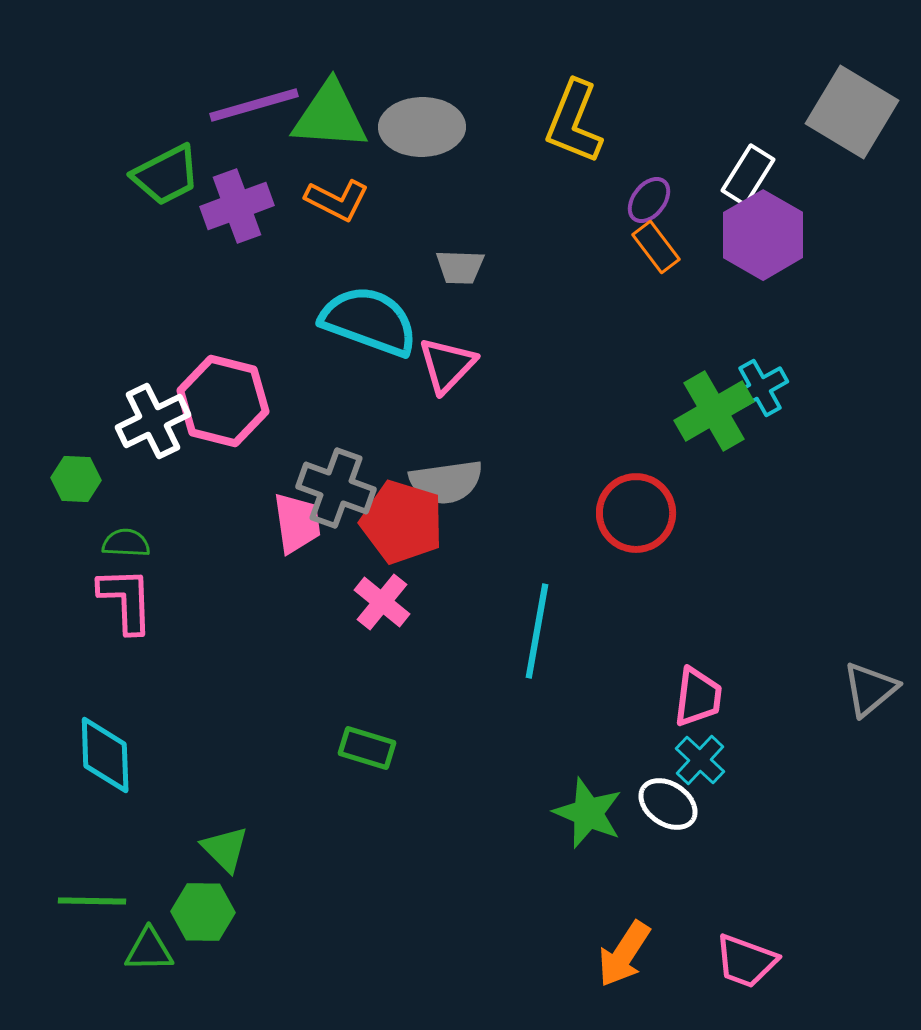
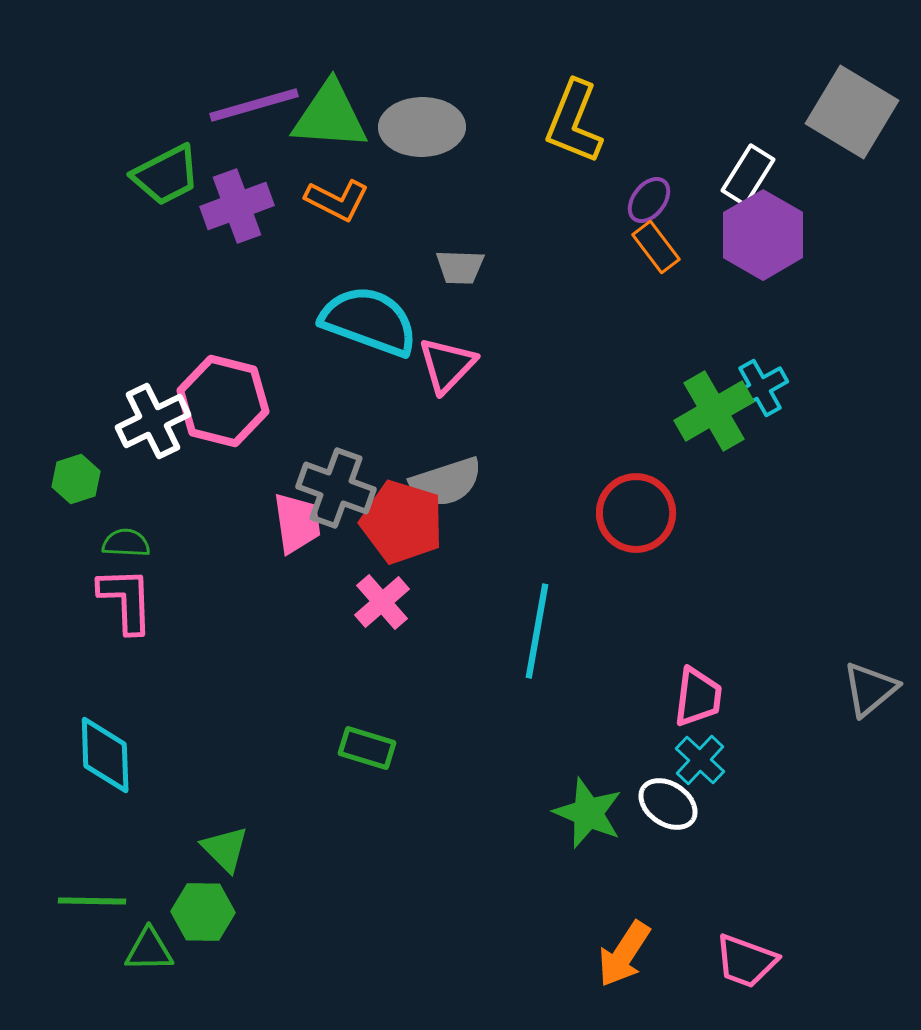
green hexagon at (76, 479): rotated 21 degrees counterclockwise
gray semicircle at (446, 482): rotated 10 degrees counterclockwise
pink cross at (382, 602): rotated 10 degrees clockwise
